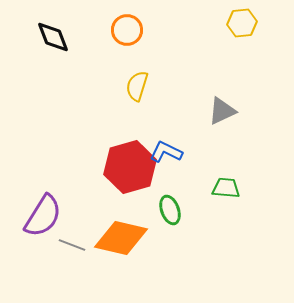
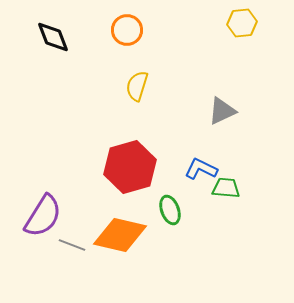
blue L-shape: moved 35 px right, 17 px down
orange diamond: moved 1 px left, 3 px up
